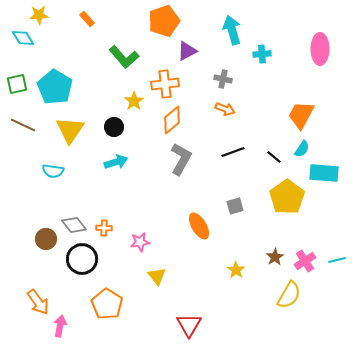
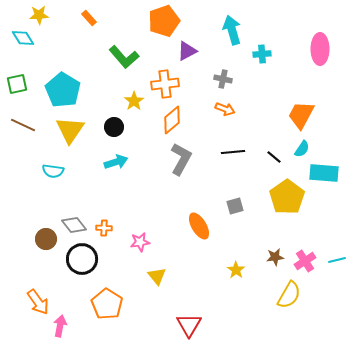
orange rectangle at (87, 19): moved 2 px right, 1 px up
cyan pentagon at (55, 87): moved 8 px right, 3 px down
black line at (233, 152): rotated 15 degrees clockwise
brown star at (275, 257): rotated 24 degrees clockwise
